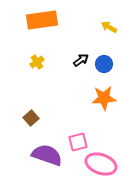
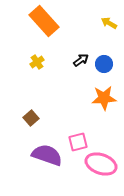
orange rectangle: moved 2 px right, 1 px down; rotated 56 degrees clockwise
yellow arrow: moved 4 px up
